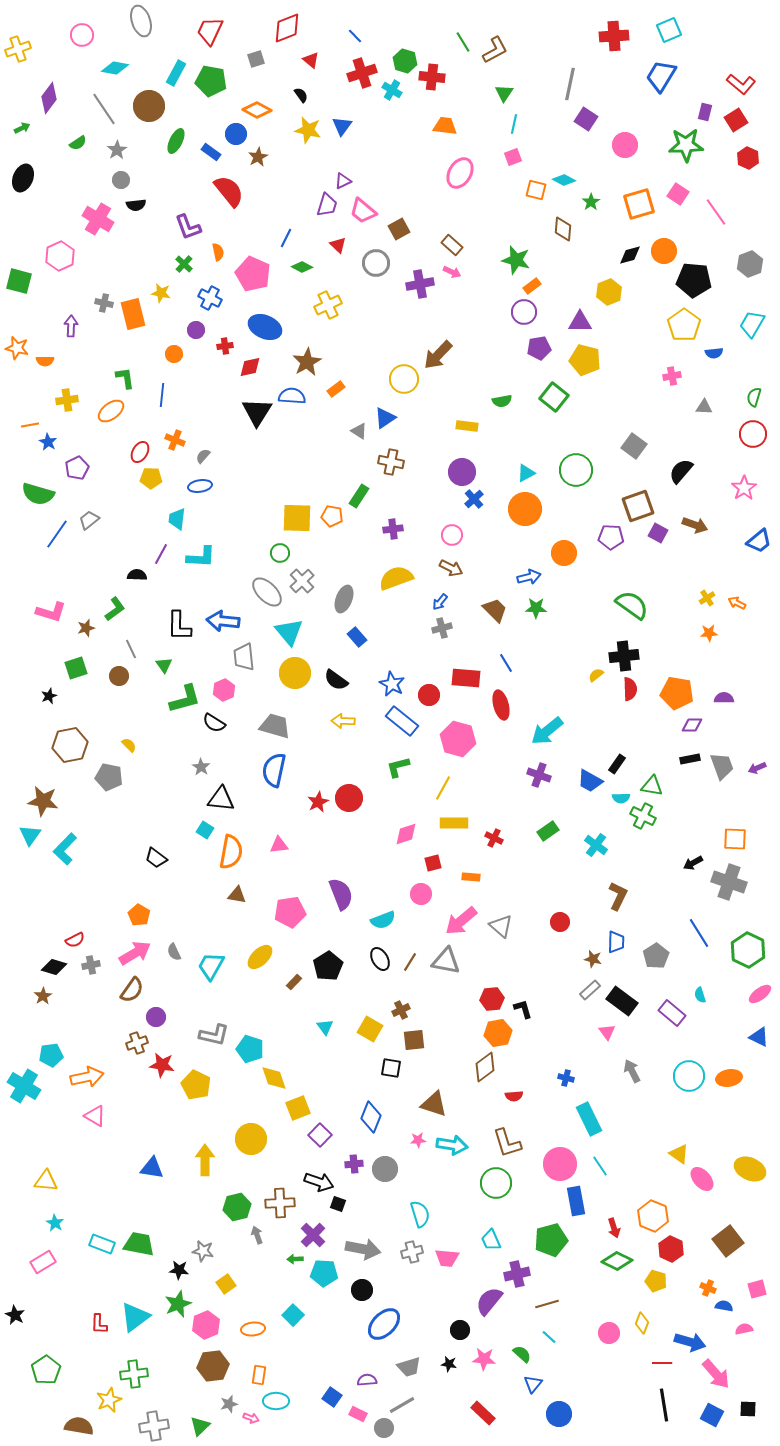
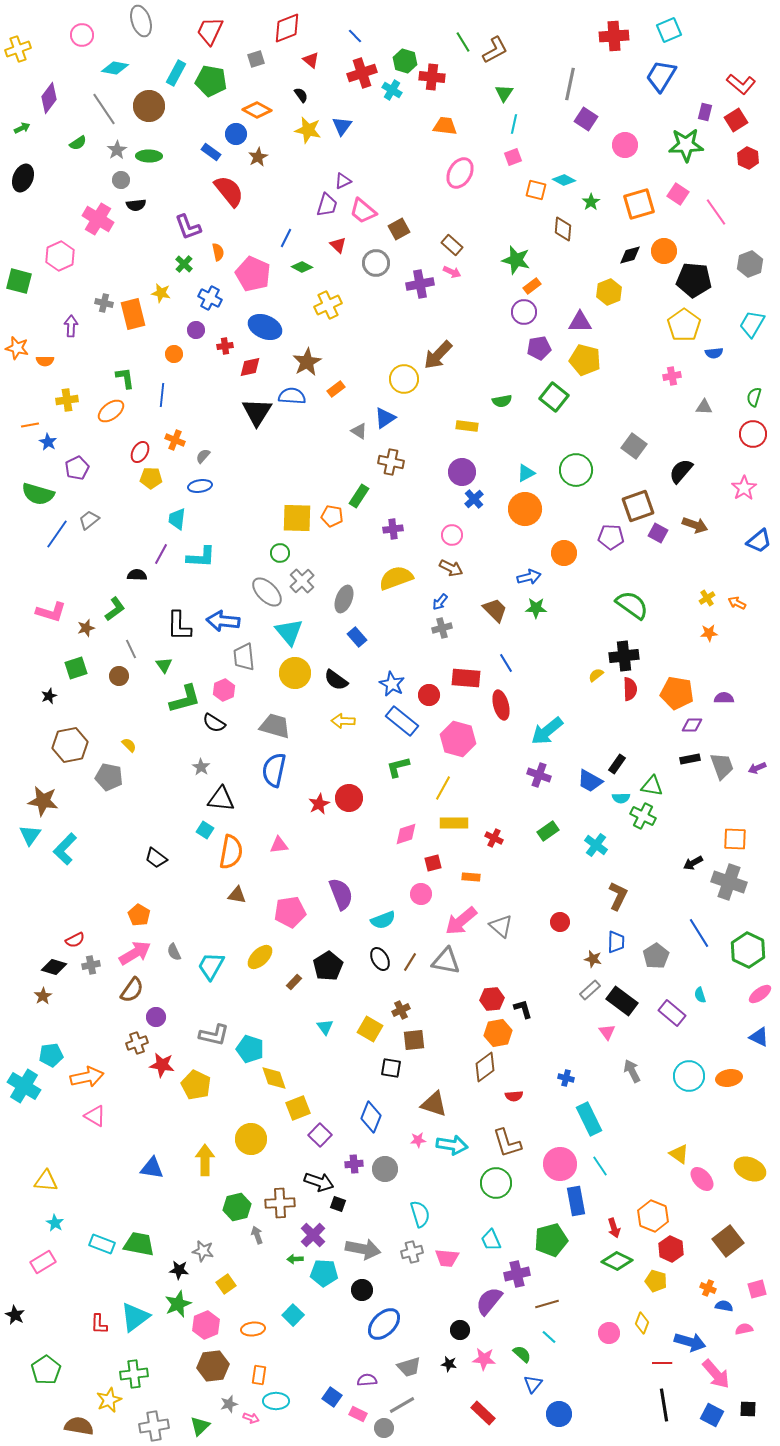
green ellipse at (176, 141): moved 27 px left, 15 px down; rotated 65 degrees clockwise
red star at (318, 802): moved 1 px right, 2 px down
